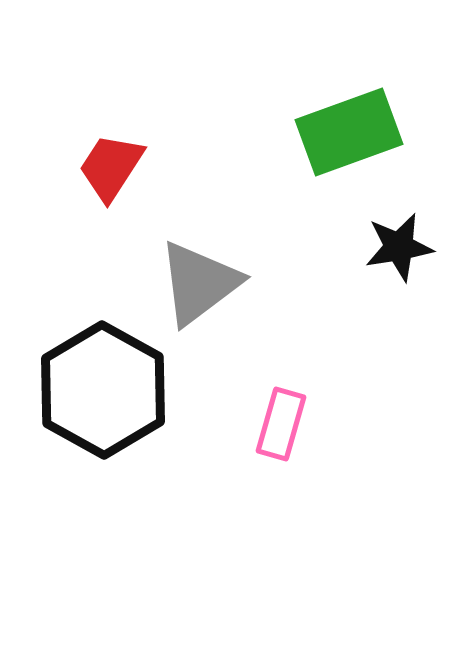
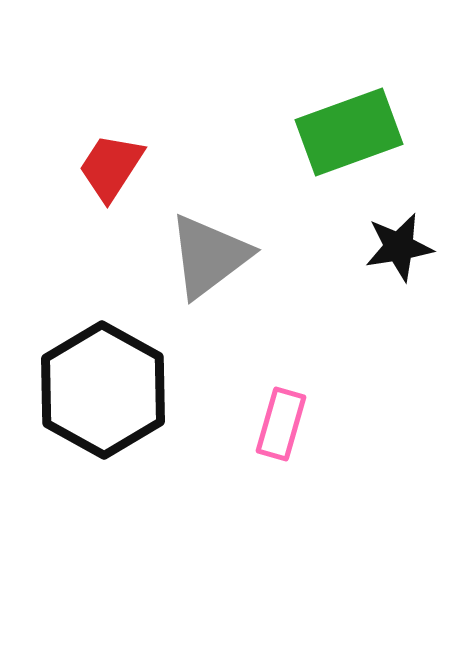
gray triangle: moved 10 px right, 27 px up
